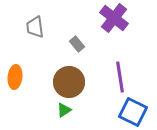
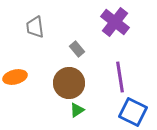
purple cross: moved 1 px right, 4 px down
gray rectangle: moved 5 px down
orange ellipse: rotated 70 degrees clockwise
brown circle: moved 1 px down
green triangle: moved 13 px right
